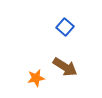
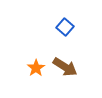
orange star: moved 10 px up; rotated 24 degrees counterclockwise
